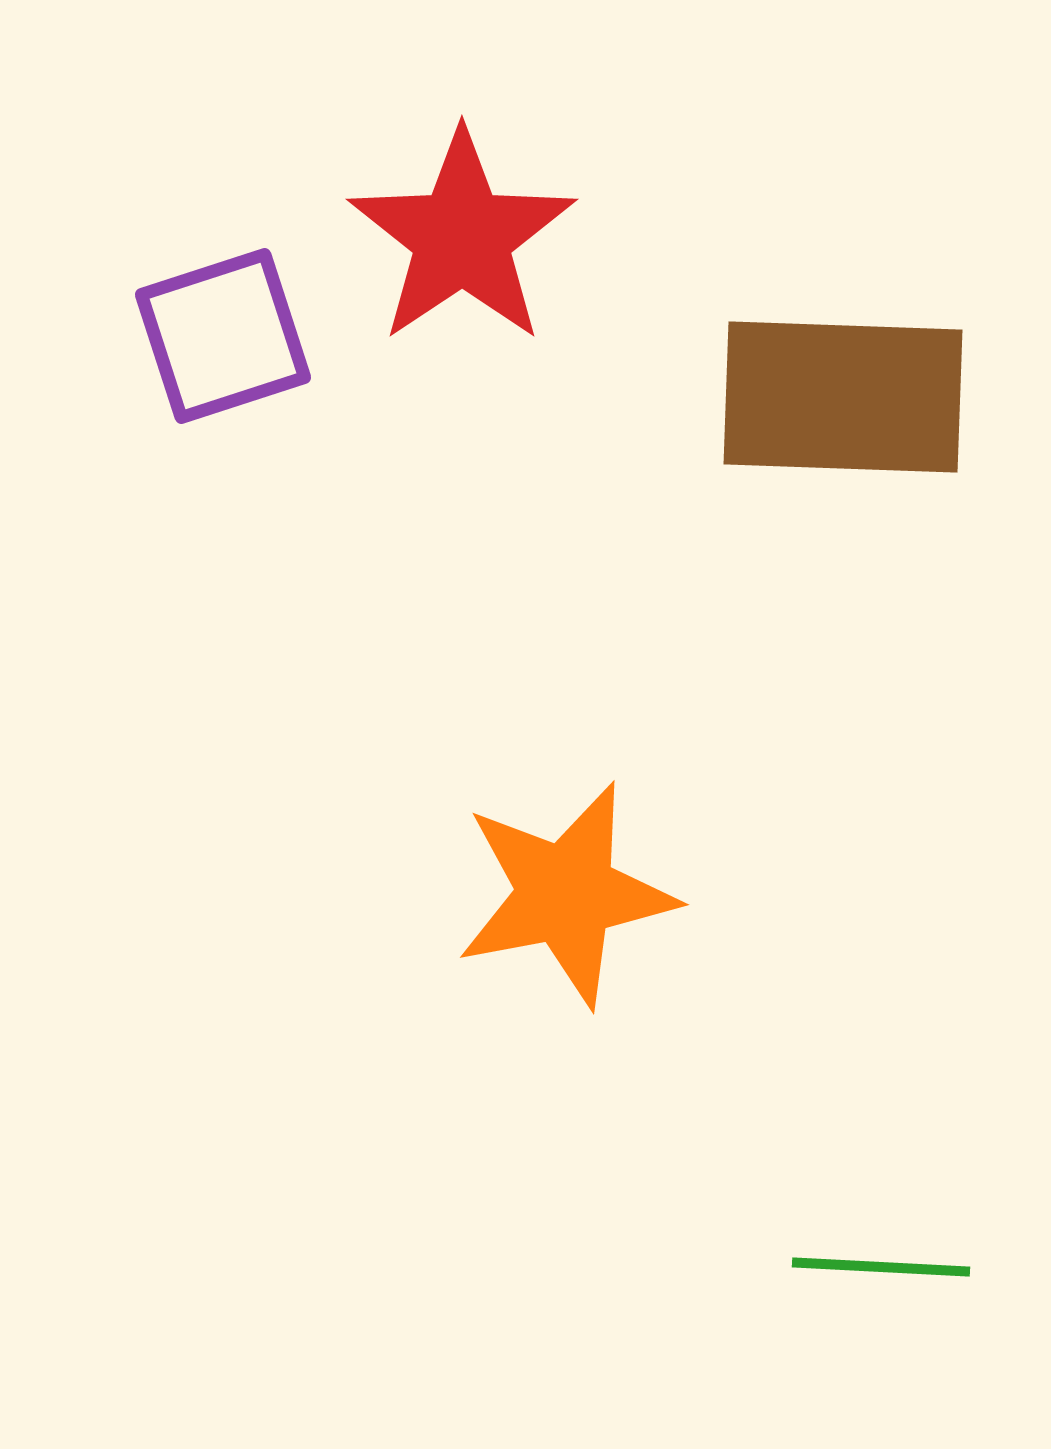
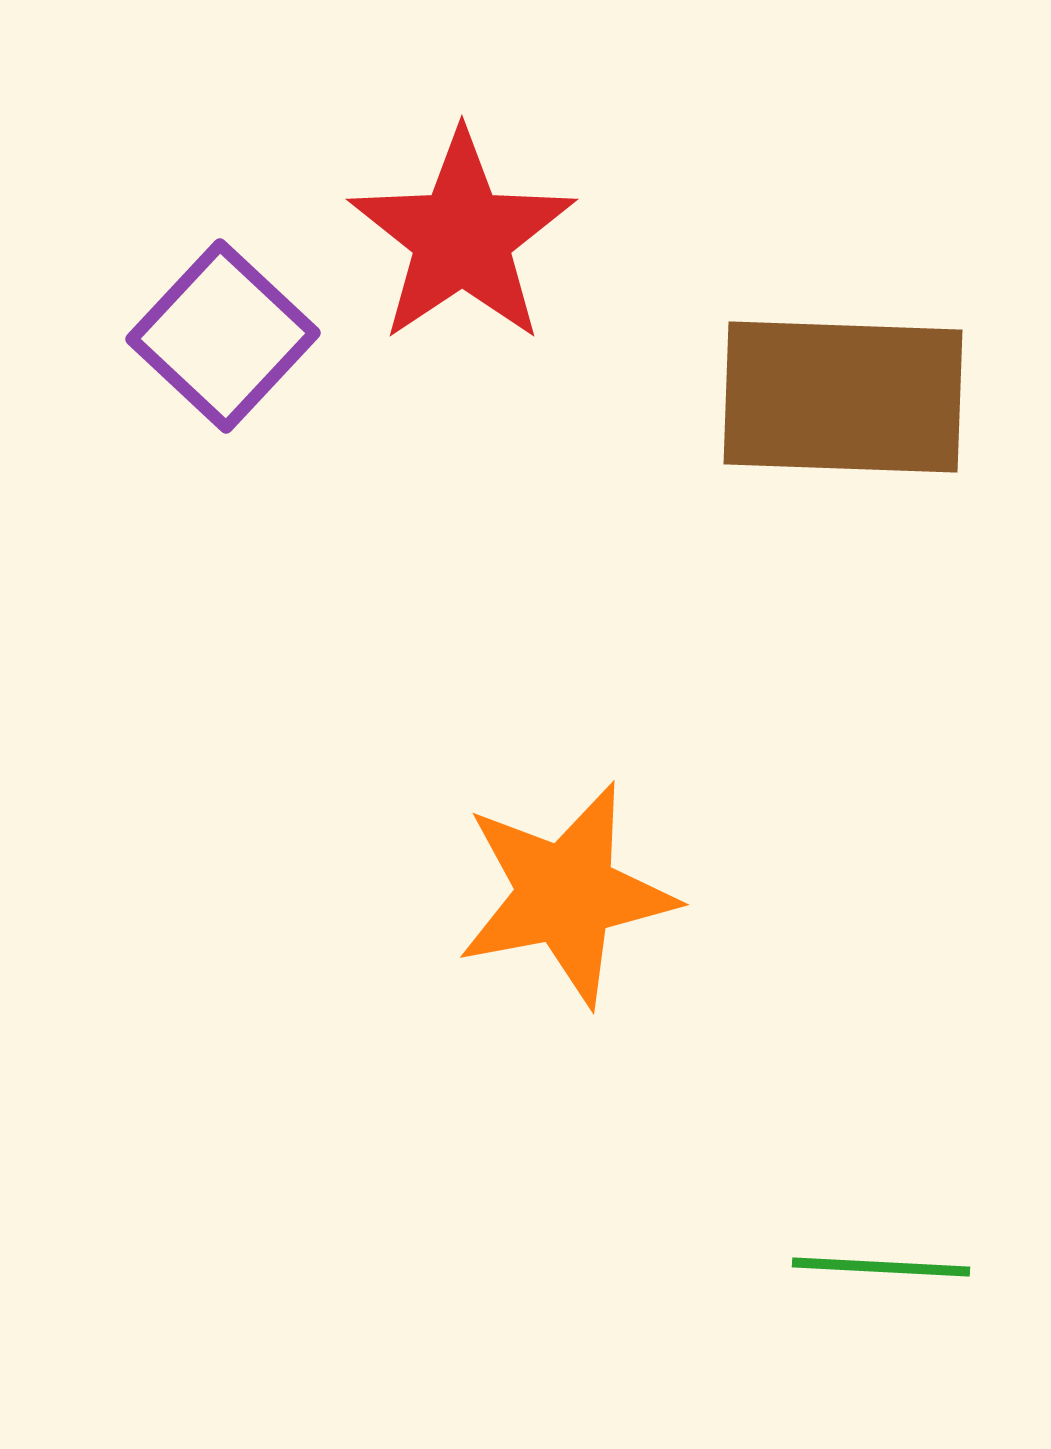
purple square: rotated 29 degrees counterclockwise
